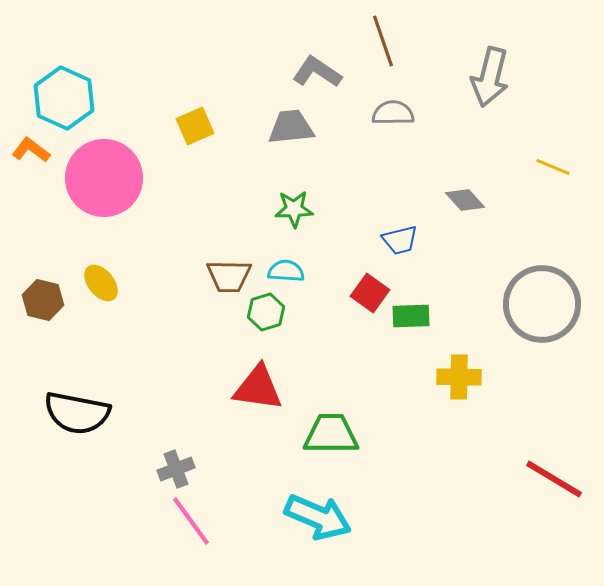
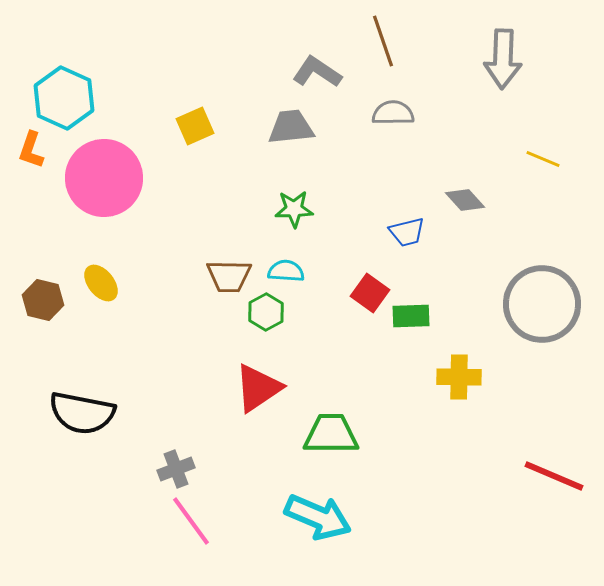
gray arrow: moved 13 px right, 18 px up; rotated 12 degrees counterclockwise
orange L-shape: rotated 108 degrees counterclockwise
yellow line: moved 10 px left, 8 px up
blue trapezoid: moved 7 px right, 8 px up
green hexagon: rotated 12 degrees counterclockwise
red triangle: rotated 42 degrees counterclockwise
black semicircle: moved 5 px right
red line: moved 3 px up; rotated 8 degrees counterclockwise
